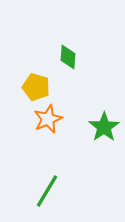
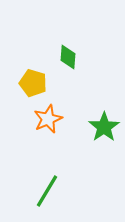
yellow pentagon: moved 3 px left, 4 px up
